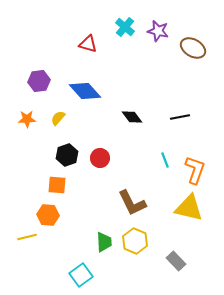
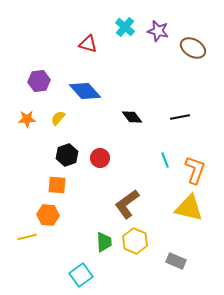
brown L-shape: moved 5 px left, 1 px down; rotated 80 degrees clockwise
gray rectangle: rotated 24 degrees counterclockwise
